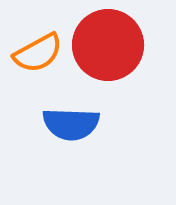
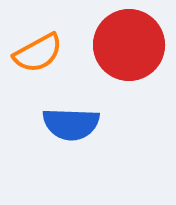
red circle: moved 21 px right
